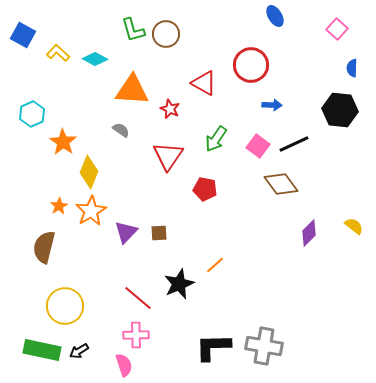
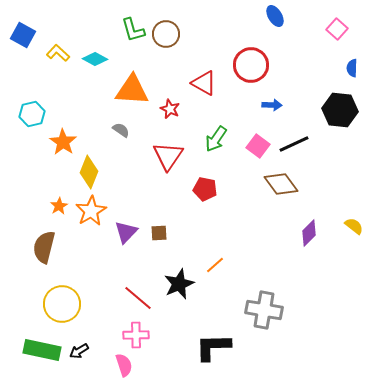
cyan hexagon at (32, 114): rotated 10 degrees clockwise
yellow circle at (65, 306): moved 3 px left, 2 px up
gray cross at (264, 346): moved 36 px up
